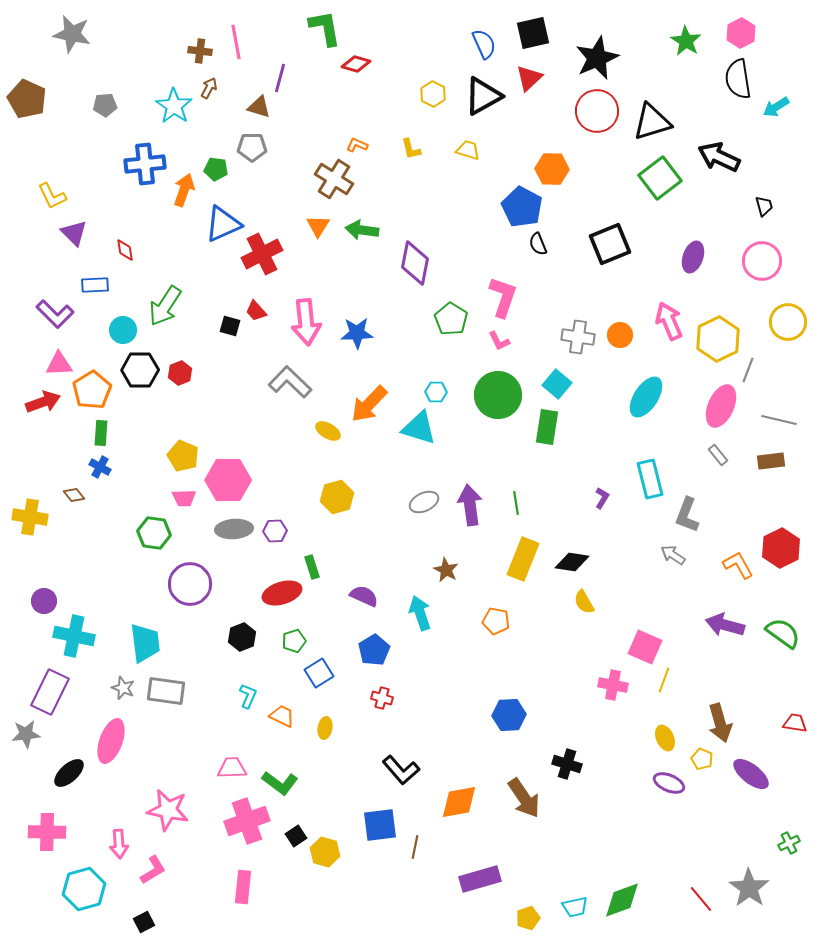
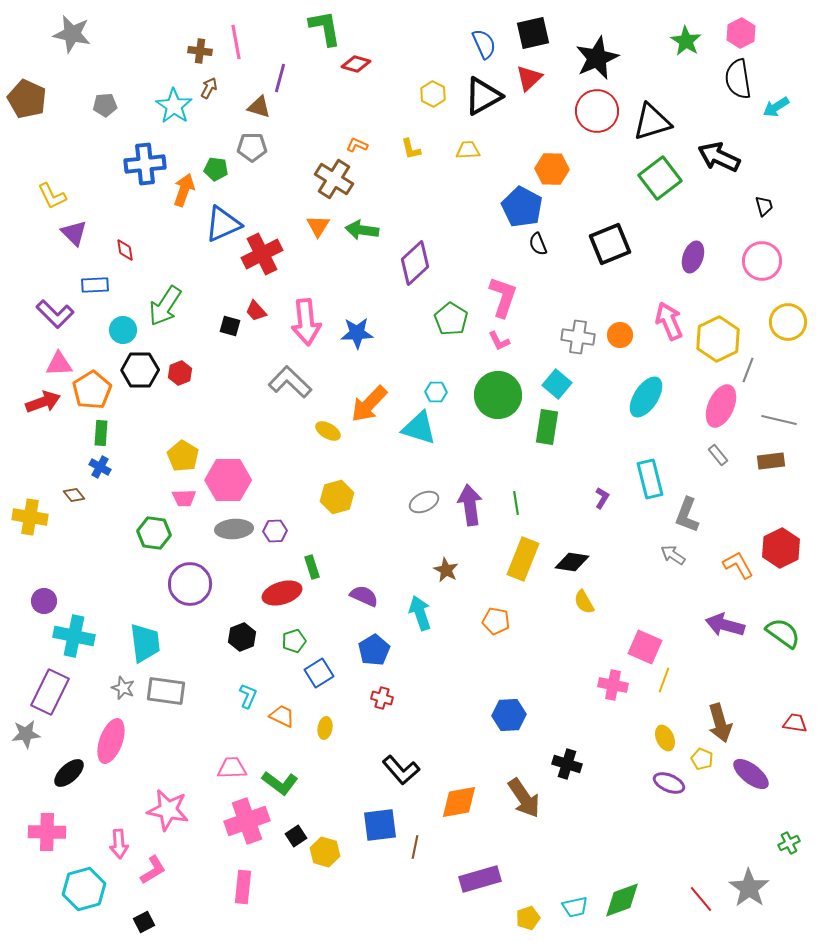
yellow trapezoid at (468, 150): rotated 20 degrees counterclockwise
purple diamond at (415, 263): rotated 36 degrees clockwise
yellow pentagon at (183, 456): rotated 8 degrees clockwise
